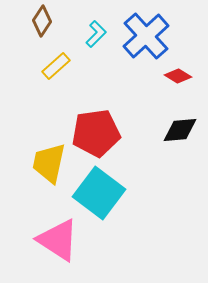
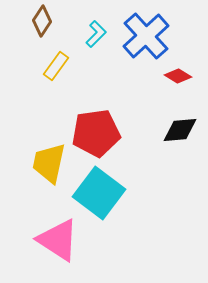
yellow rectangle: rotated 12 degrees counterclockwise
